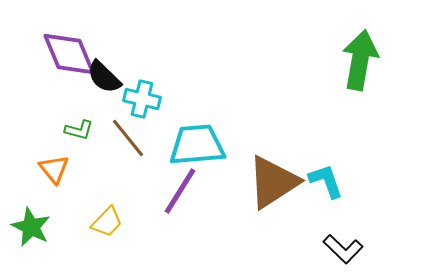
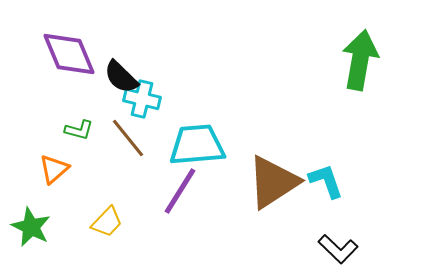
black semicircle: moved 17 px right
orange triangle: rotated 28 degrees clockwise
black L-shape: moved 5 px left
